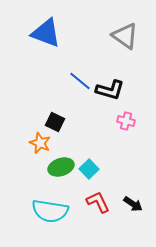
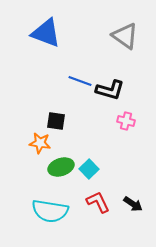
blue line: rotated 20 degrees counterclockwise
black square: moved 1 px right, 1 px up; rotated 18 degrees counterclockwise
orange star: rotated 15 degrees counterclockwise
